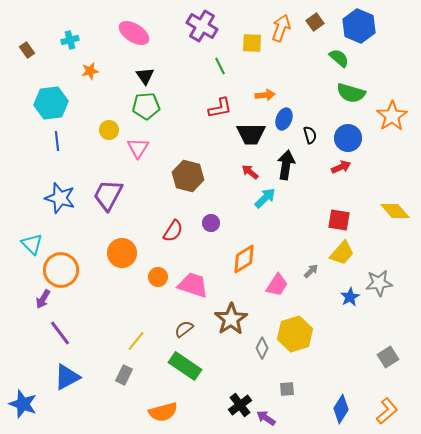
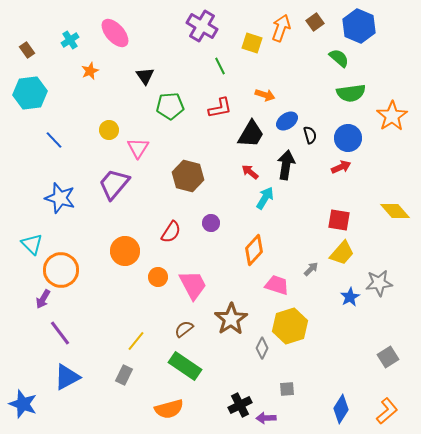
pink ellipse at (134, 33): moved 19 px left; rotated 16 degrees clockwise
cyan cross at (70, 40): rotated 18 degrees counterclockwise
yellow square at (252, 43): rotated 15 degrees clockwise
orange star at (90, 71): rotated 12 degrees counterclockwise
green semicircle at (351, 93): rotated 24 degrees counterclockwise
orange arrow at (265, 95): rotated 24 degrees clockwise
cyan hexagon at (51, 103): moved 21 px left, 10 px up
green pentagon at (146, 106): moved 24 px right
blue ellipse at (284, 119): moved 3 px right, 2 px down; rotated 35 degrees clockwise
black trapezoid at (251, 134): rotated 60 degrees counterclockwise
blue line at (57, 141): moved 3 px left, 1 px up; rotated 36 degrees counterclockwise
purple trapezoid at (108, 195): moved 6 px right, 11 px up; rotated 12 degrees clockwise
cyan arrow at (265, 198): rotated 15 degrees counterclockwise
red semicircle at (173, 231): moved 2 px left, 1 px down
orange circle at (122, 253): moved 3 px right, 2 px up
orange diamond at (244, 259): moved 10 px right, 9 px up; rotated 16 degrees counterclockwise
gray arrow at (311, 271): moved 2 px up
pink trapezoid at (193, 285): rotated 44 degrees clockwise
pink trapezoid at (277, 285): rotated 105 degrees counterclockwise
yellow hexagon at (295, 334): moved 5 px left, 8 px up
black cross at (240, 405): rotated 10 degrees clockwise
orange semicircle at (163, 412): moved 6 px right, 3 px up
purple arrow at (266, 418): rotated 36 degrees counterclockwise
